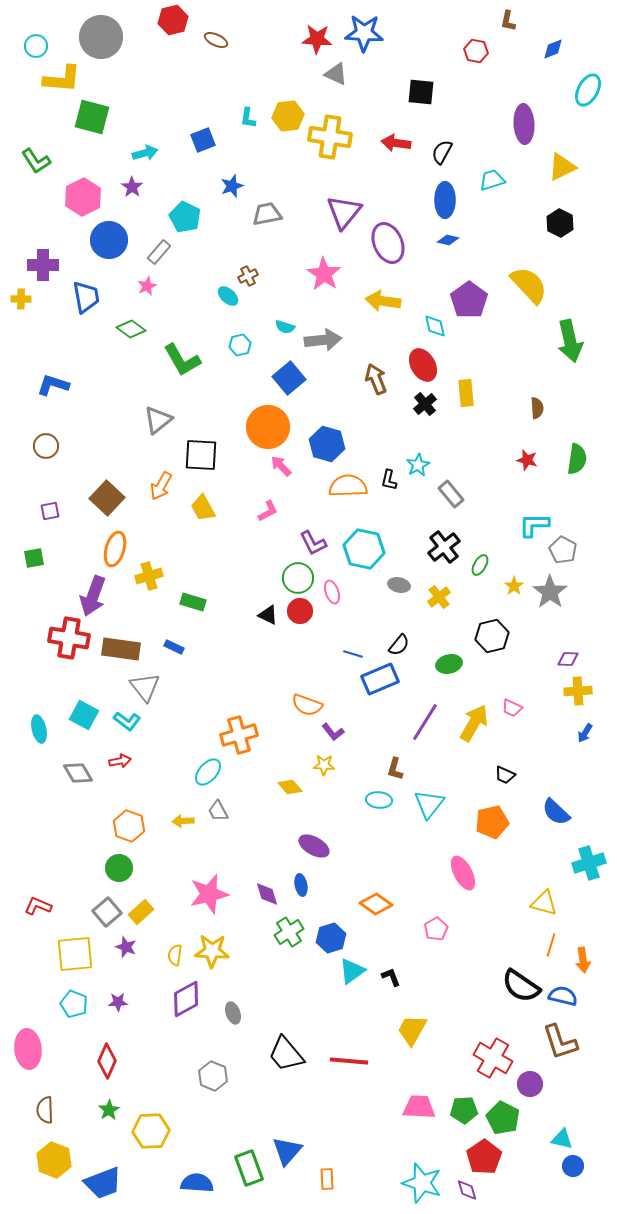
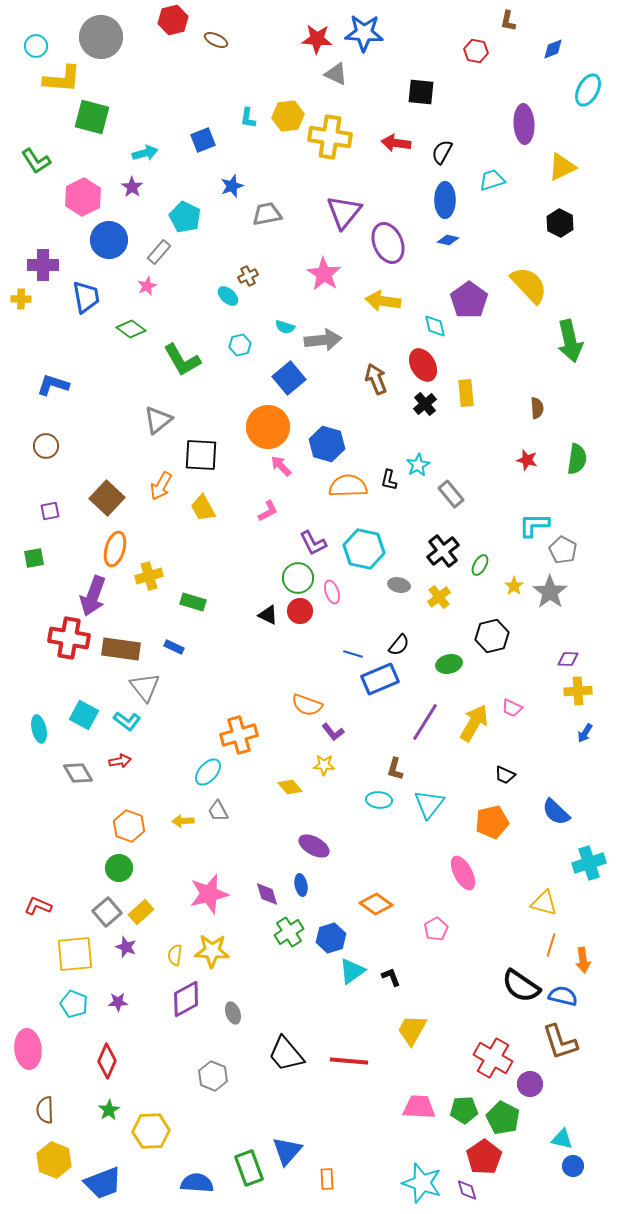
black cross at (444, 547): moved 1 px left, 4 px down
